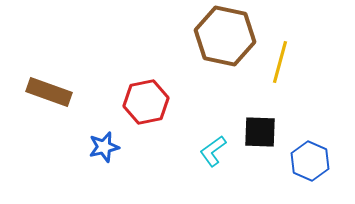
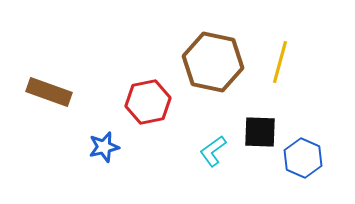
brown hexagon: moved 12 px left, 26 px down
red hexagon: moved 2 px right
blue hexagon: moved 7 px left, 3 px up
